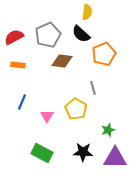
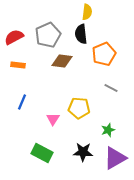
black semicircle: rotated 42 degrees clockwise
gray line: moved 18 px right; rotated 48 degrees counterclockwise
yellow pentagon: moved 3 px right, 1 px up; rotated 25 degrees counterclockwise
pink triangle: moved 6 px right, 3 px down
purple triangle: rotated 30 degrees counterclockwise
